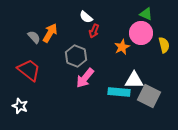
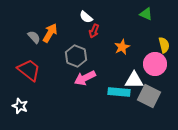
pink circle: moved 14 px right, 31 px down
pink arrow: rotated 25 degrees clockwise
